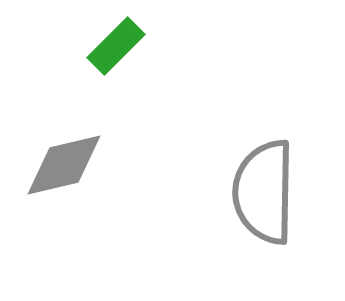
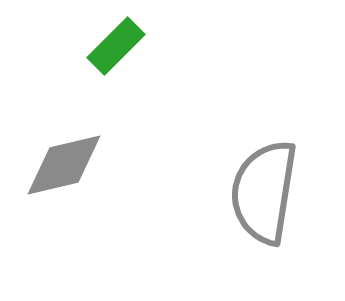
gray semicircle: rotated 8 degrees clockwise
